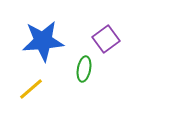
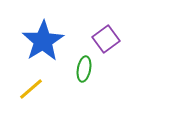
blue star: rotated 27 degrees counterclockwise
